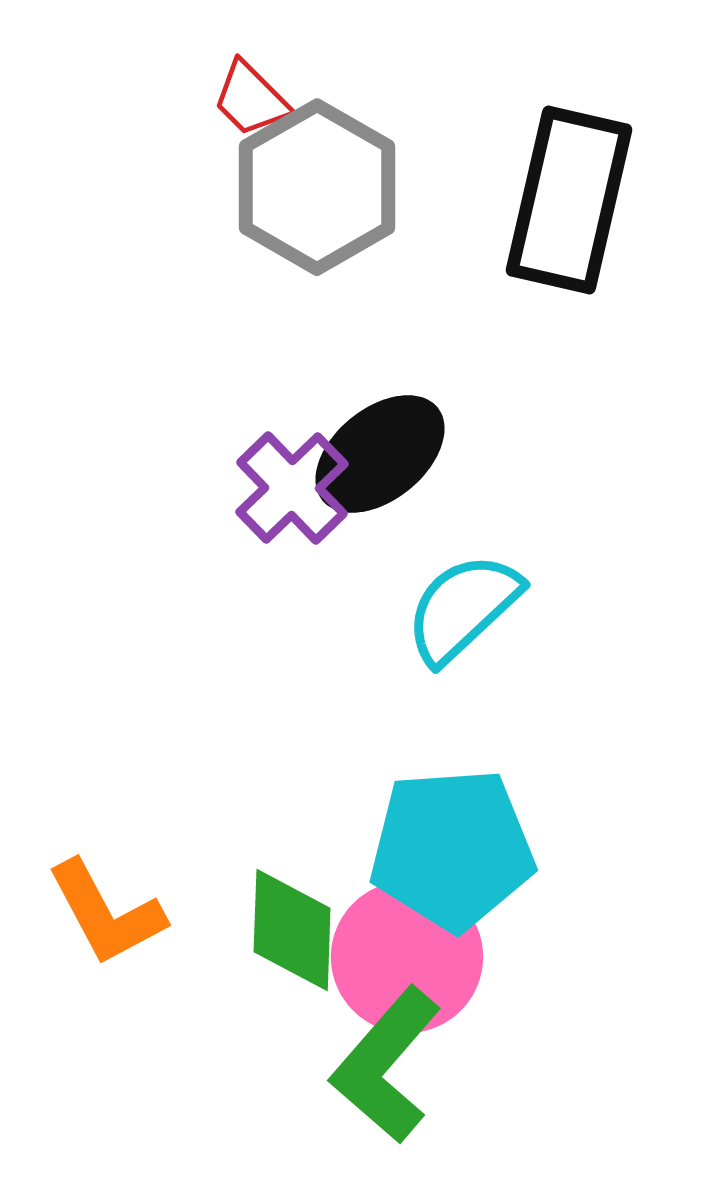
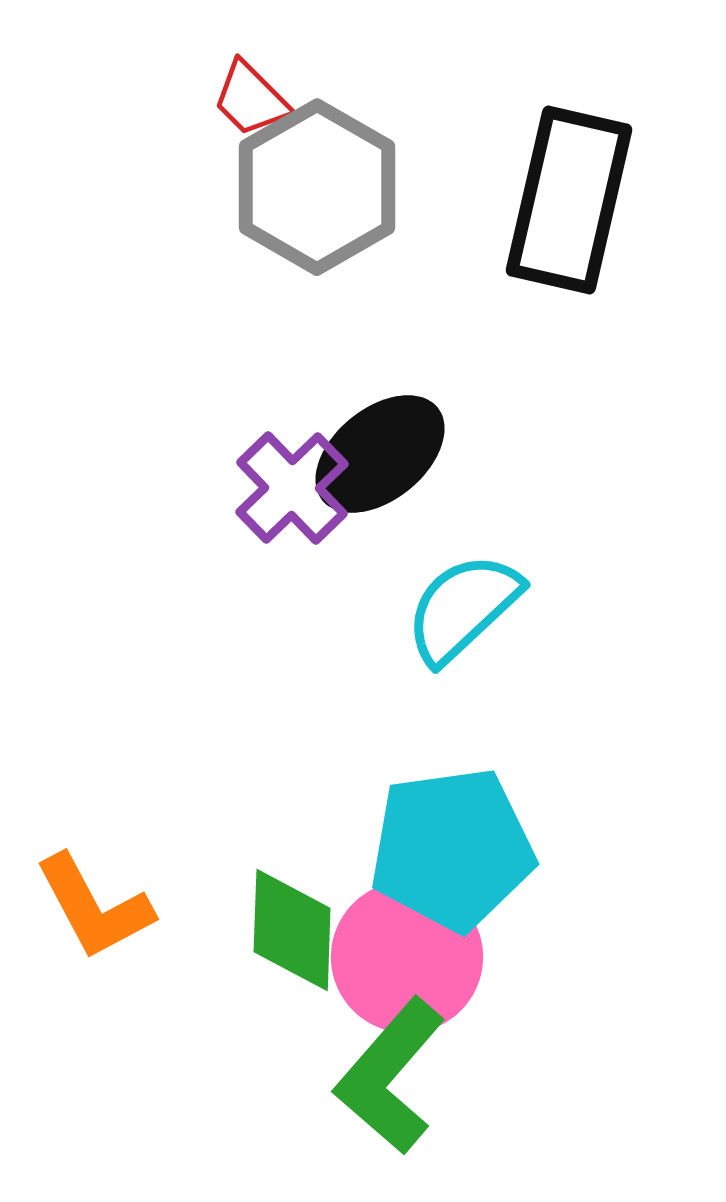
cyan pentagon: rotated 4 degrees counterclockwise
orange L-shape: moved 12 px left, 6 px up
green L-shape: moved 4 px right, 11 px down
